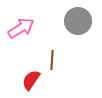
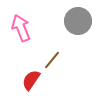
pink arrow: rotated 80 degrees counterclockwise
brown line: rotated 36 degrees clockwise
